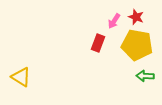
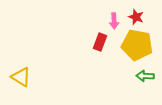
pink arrow: rotated 35 degrees counterclockwise
red rectangle: moved 2 px right, 1 px up
